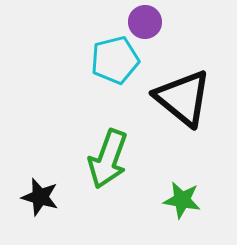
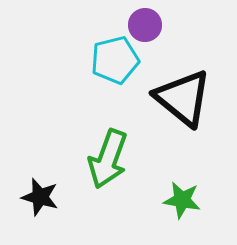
purple circle: moved 3 px down
